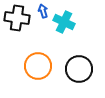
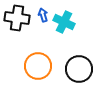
blue arrow: moved 4 px down
